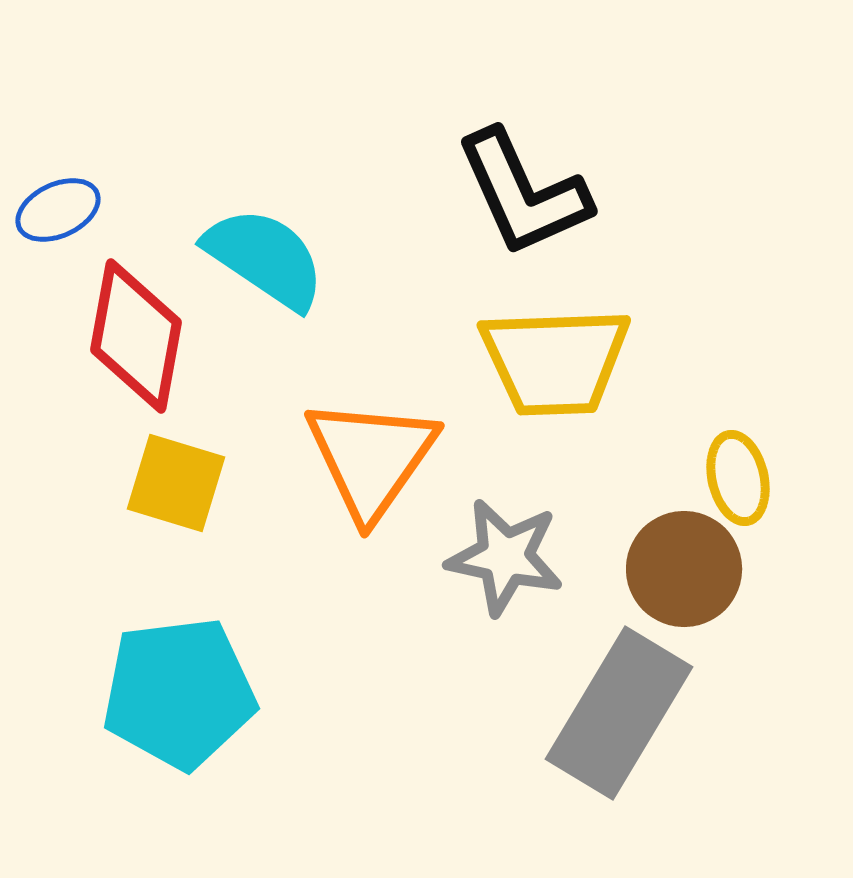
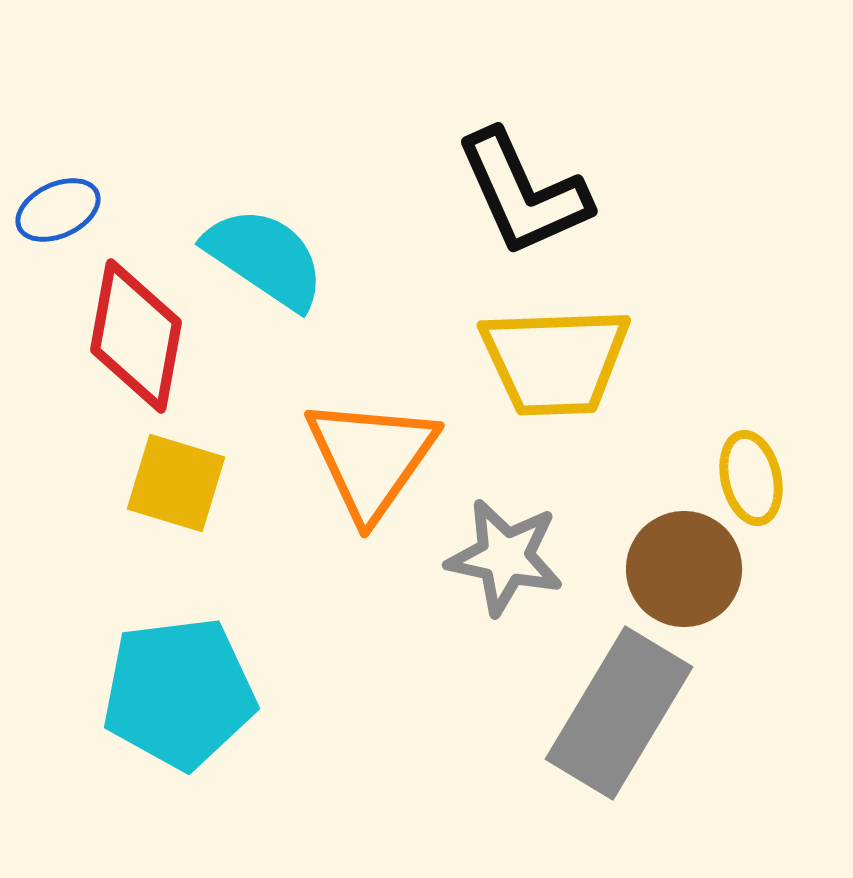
yellow ellipse: moved 13 px right
